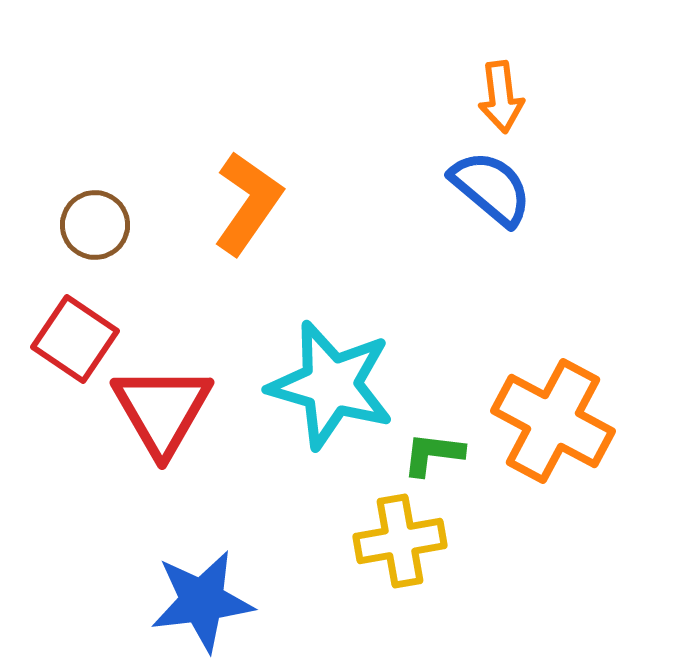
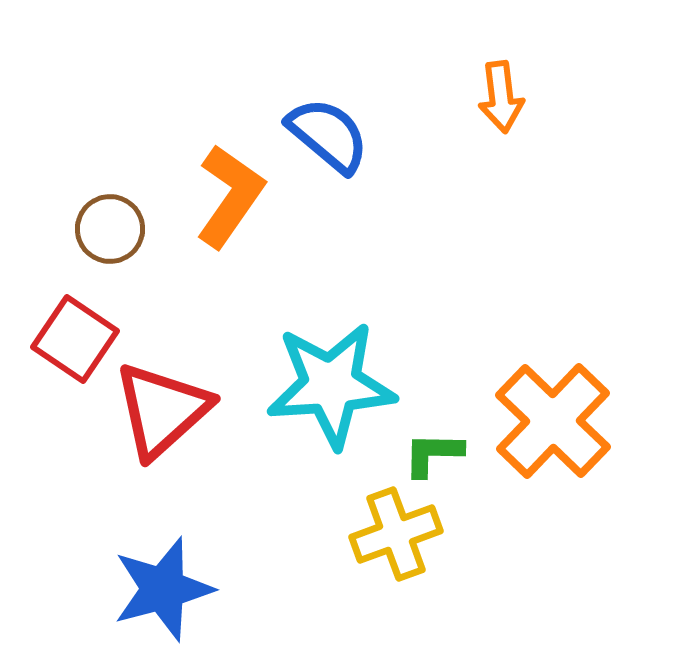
blue semicircle: moved 163 px left, 53 px up
orange L-shape: moved 18 px left, 7 px up
brown circle: moved 15 px right, 4 px down
cyan star: rotated 20 degrees counterclockwise
red triangle: rotated 18 degrees clockwise
orange cross: rotated 16 degrees clockwise
green L-shape: rotated 6 degrees counterclockwise
yellow cross: moved 4 px left, 7 px up; rotated 10 degrees counterclockwise
blue star: moved 39 px left, 12 px up; rotated 8 degrees counterclockwise
